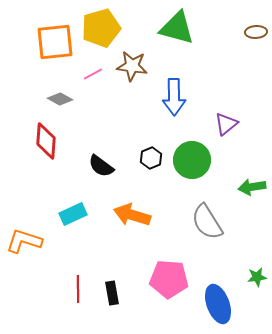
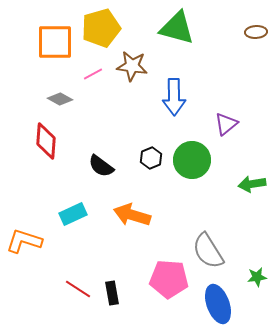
orange square: rotated 6 degrees clockwise
green arrow: moved 3 px up
gray semicircle: moved 1 px right, 29 px down
red line: rotated 56 degrees counterclockwise
